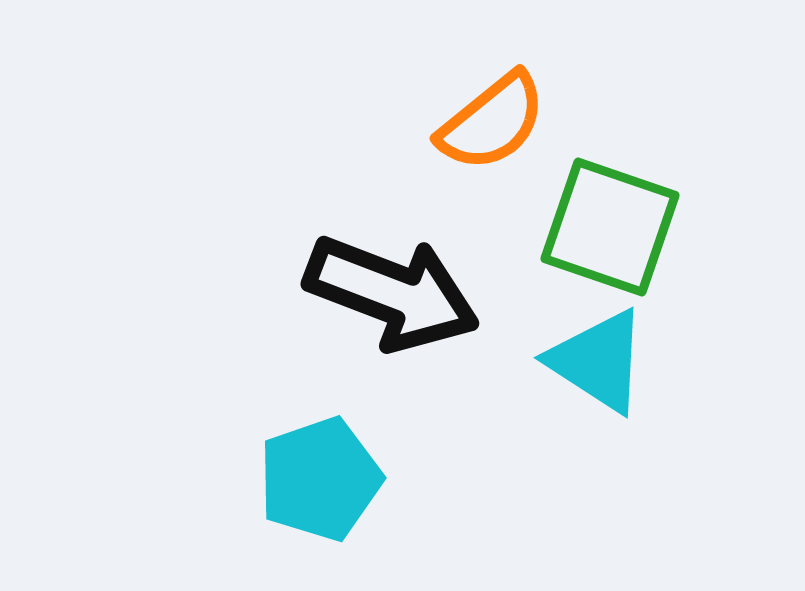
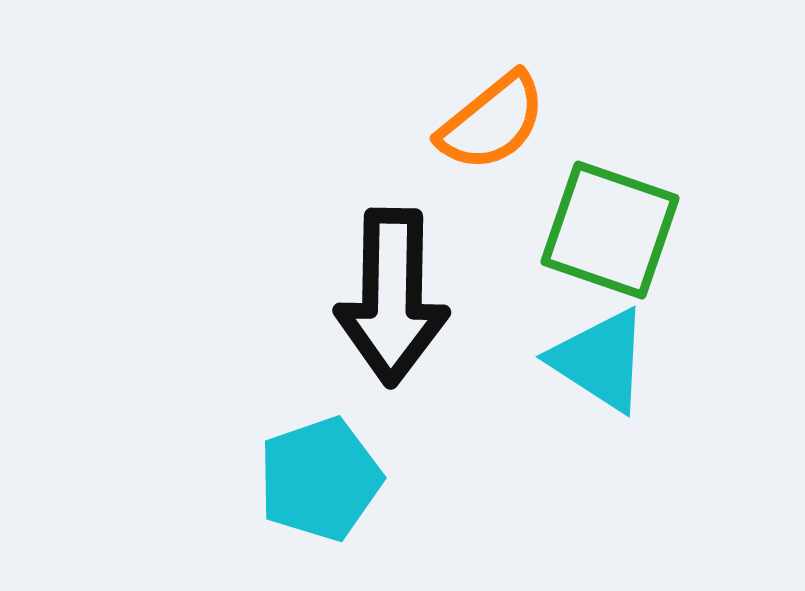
green square: moved 3 px down
black arrow: moved 4 px down; rotated 70 degrees clockwise
cyan triangle: moved 2 px right, 1 px up
